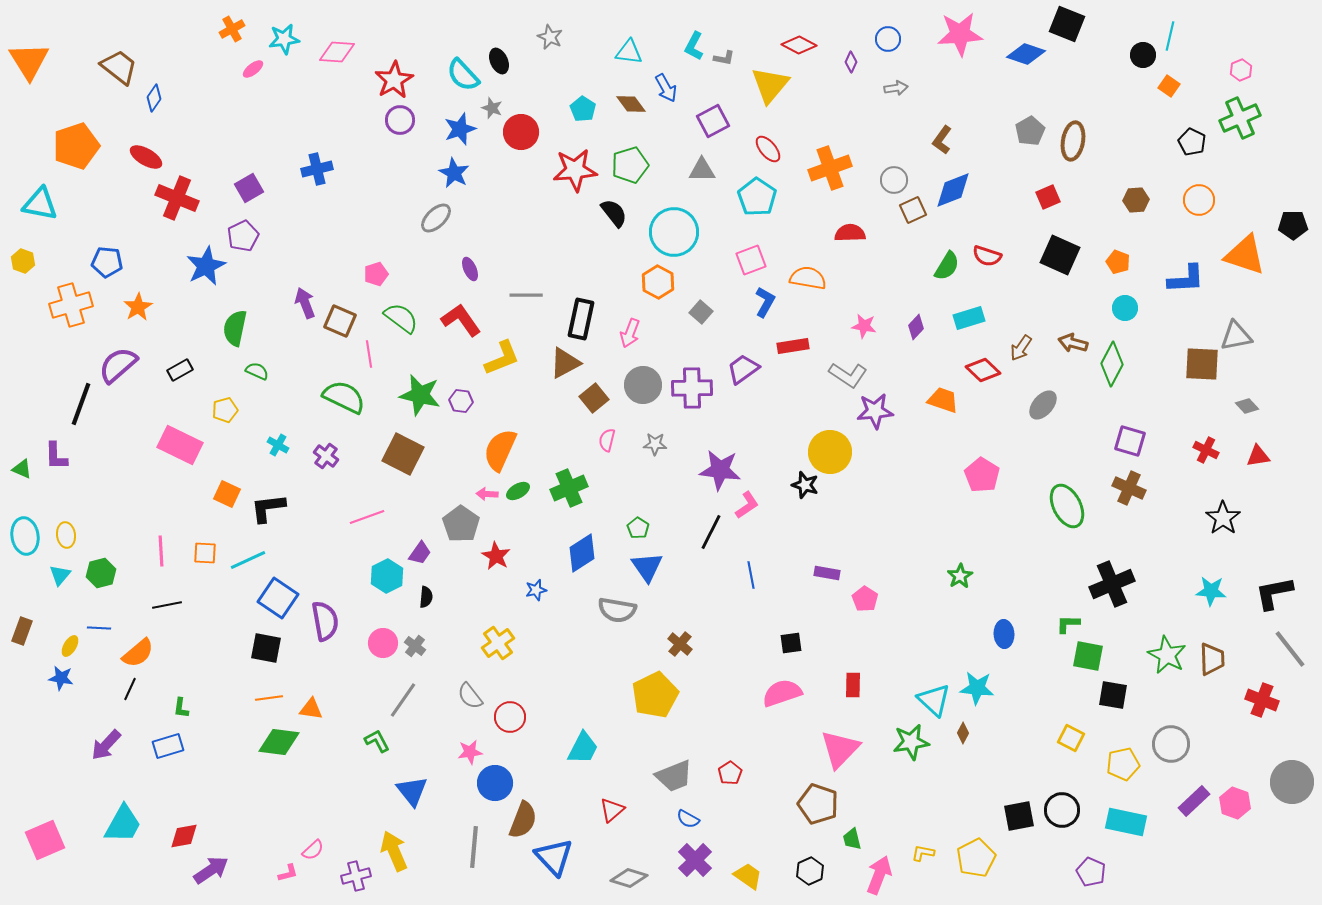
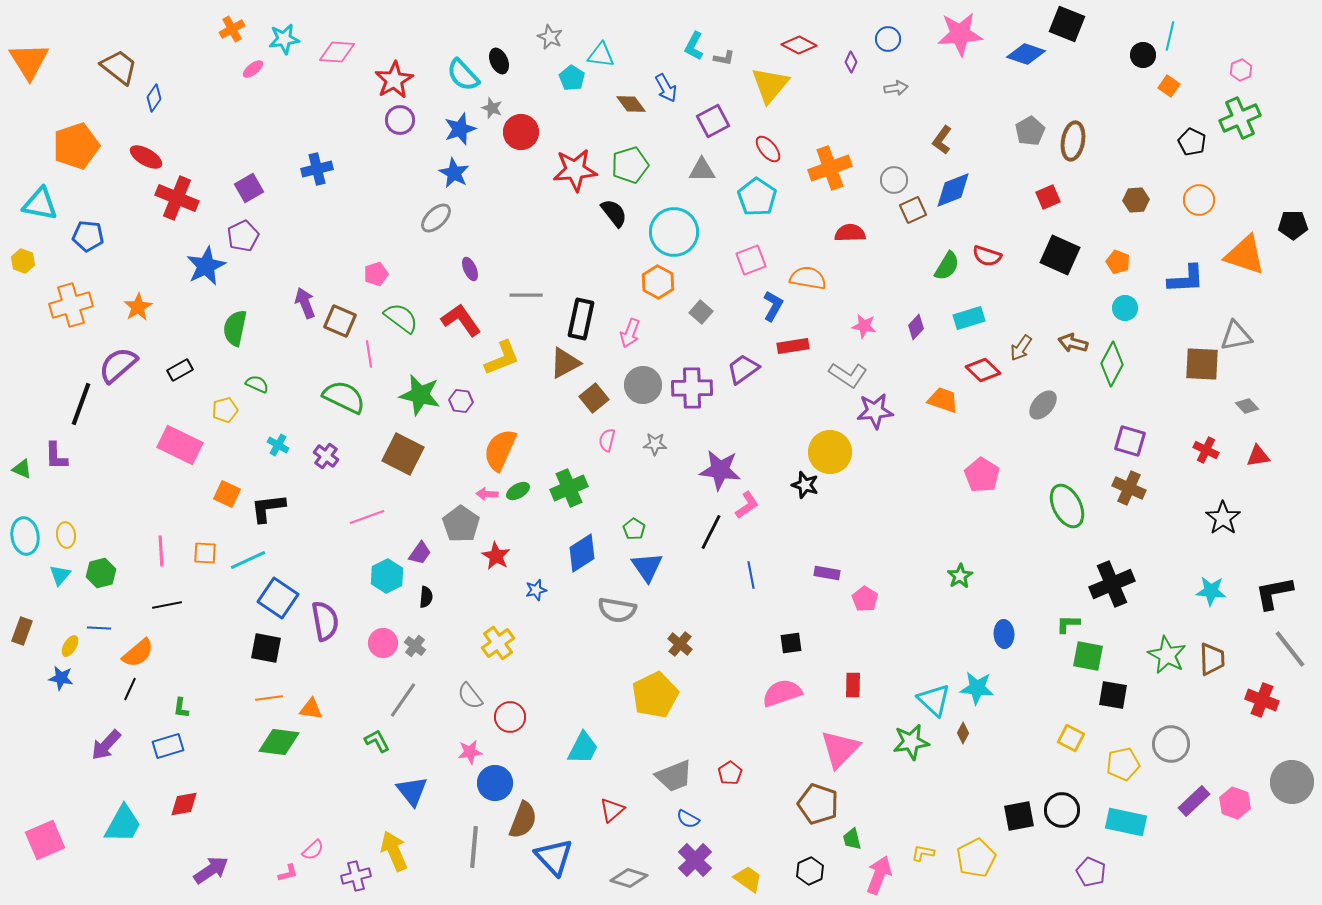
cyan triangle at (629, 52): moved 28 px left, 3 px down
cyan pentagon at (583, 109): moved 11 px left, 31 px up
blue pentagon at (107, 262): moved 19 px left, 26 px up
blue L-shape at (765, 302): moved 8 px right, 4 px down
green semicircle at (257, 371): moved 13 px down
green pentagon at (638, 528): moved 4 px left, 1 px down
red diamond at (184, 836): moved 32 px up
yellow trapezoid at (748, 876): moved 3 px down
